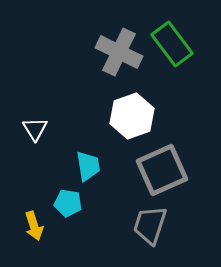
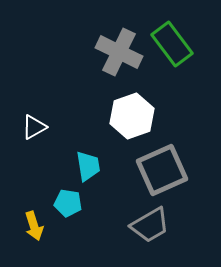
white triangle: moved 1 px left, 2 px up; rotated 32 degrees clockwise
gray trapezoid: rotated 138 degrees counterclockwise
